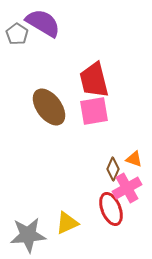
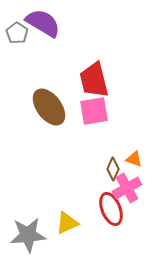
gray pentagon: moved 1 px up
